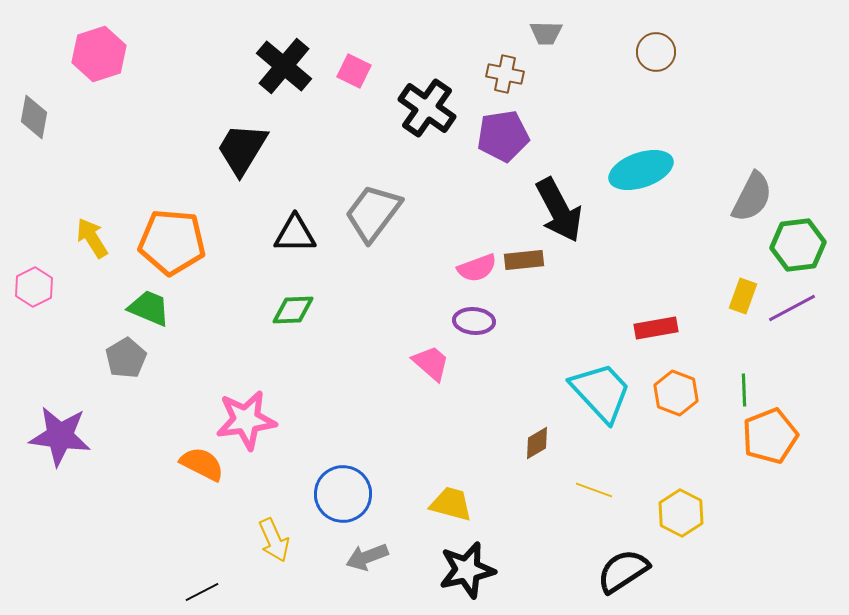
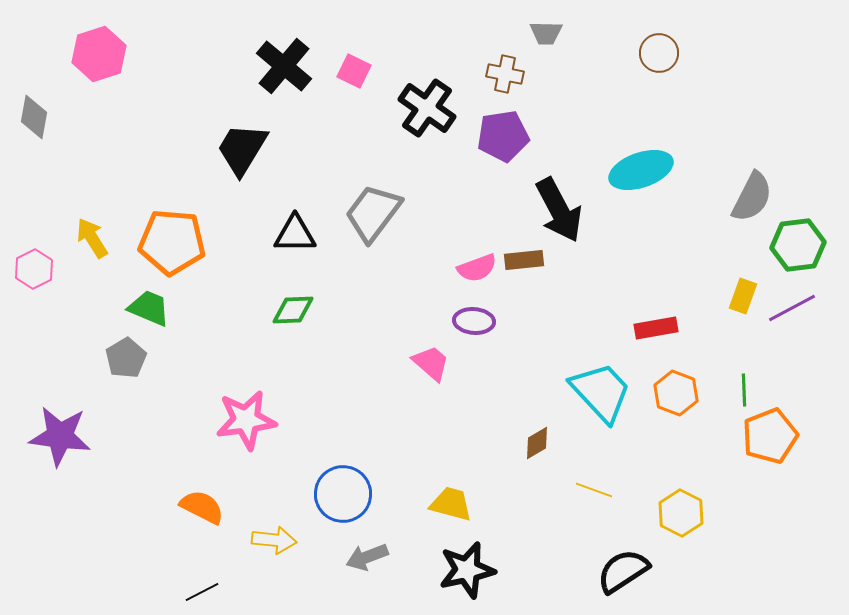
brown circle at (656, 52): moved 3 px right, 1 px down
pink hexagon at (34, 287): moved 18 px up
orange semicircle at (202, 464): moved 43 px down
yellow arrow at (274, 540): rotated 60 degrees counterclockwise
